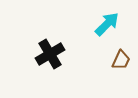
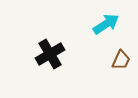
cyan arrow: moved 1 px left; rotated 12 degrees clockwise
